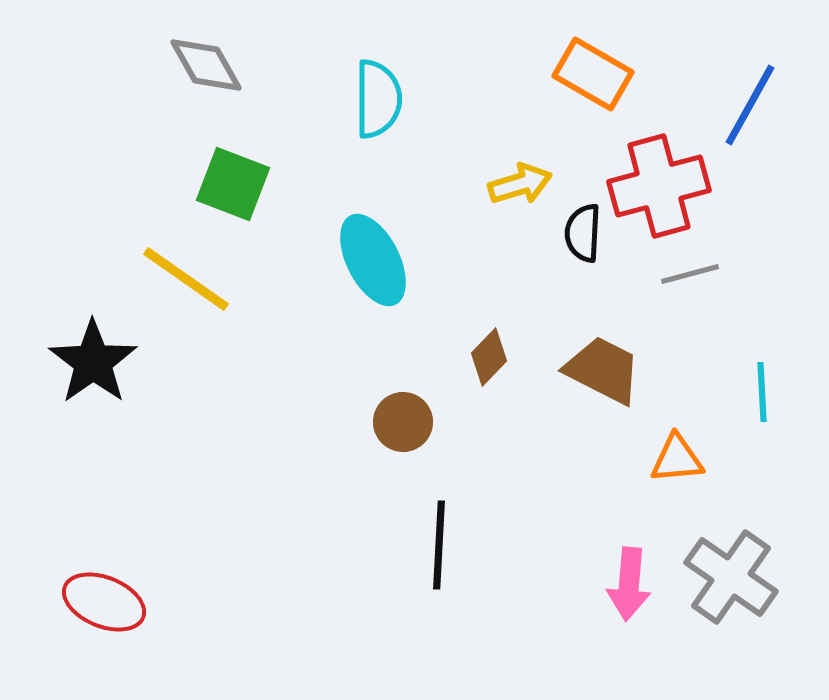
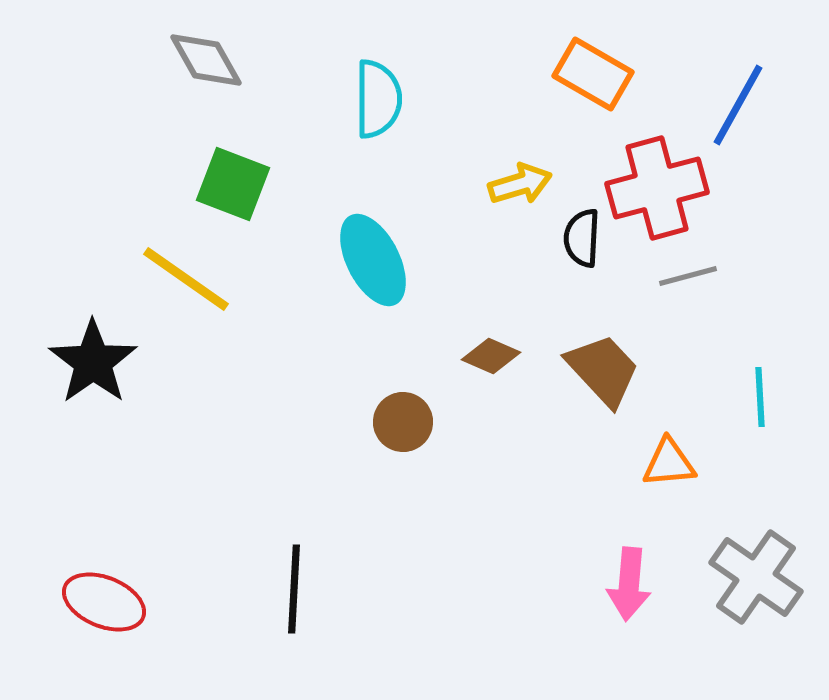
gray diamond: moved 5 px up
blue line: moved 12 px left
red cross: moved 2 px left, 2 px down
black semicircle: moved 1 px left, 5 px down
gray line: moved 2 px left, 2 px down
brown diamond: moved 2 px right, 1 px up; rotated 70 degrees clockwise
brown trapezoid: rotated 20 degrees clockwise
cyan line: moved 2 px left, 5 px down
orange triangle: moved 8 px left, 4 px down
black line: moved 145 px left, 44 px down
gray cross: moved 25 px right
